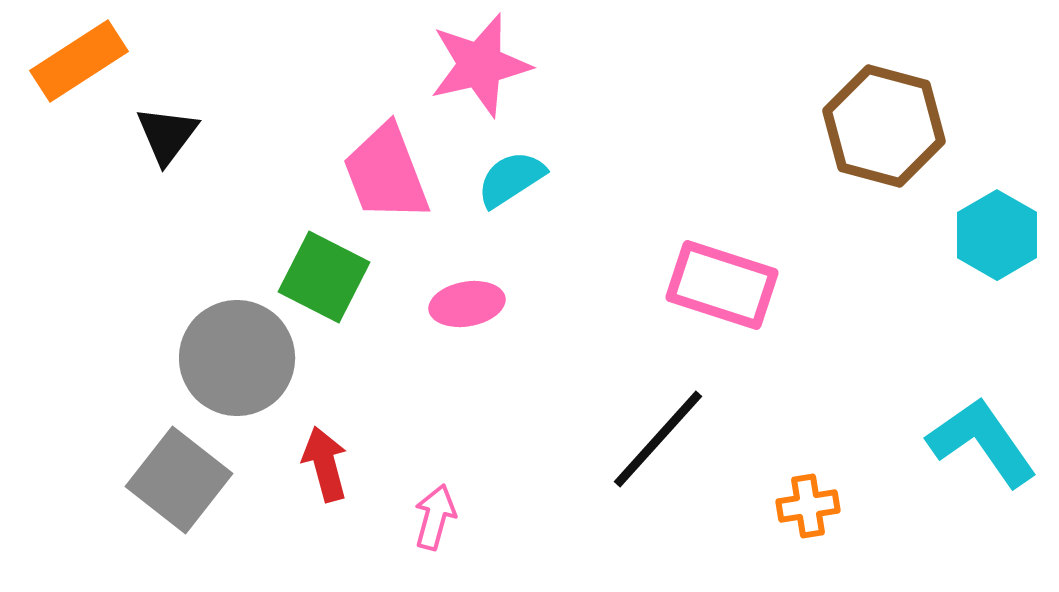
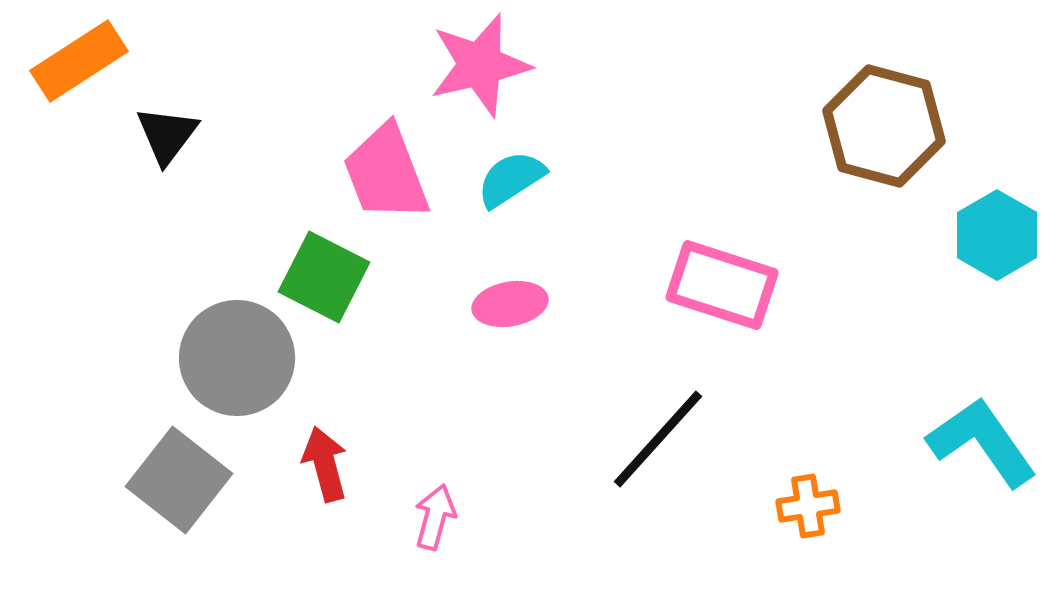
pink ellipse: moved 43 px right
